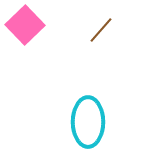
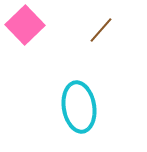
cyan ellipse: moved 9 px left, 15 px up; rotated 9 degrees counterclockwise
